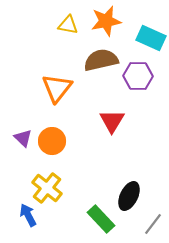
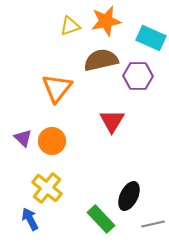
yellow triangle: moved 2 px right, 1 px down; rotated 30 degrees counterclockwise
blue arrow: moved 2 px right, 4 px down
gray line: rotated 40 degrees clockwise
